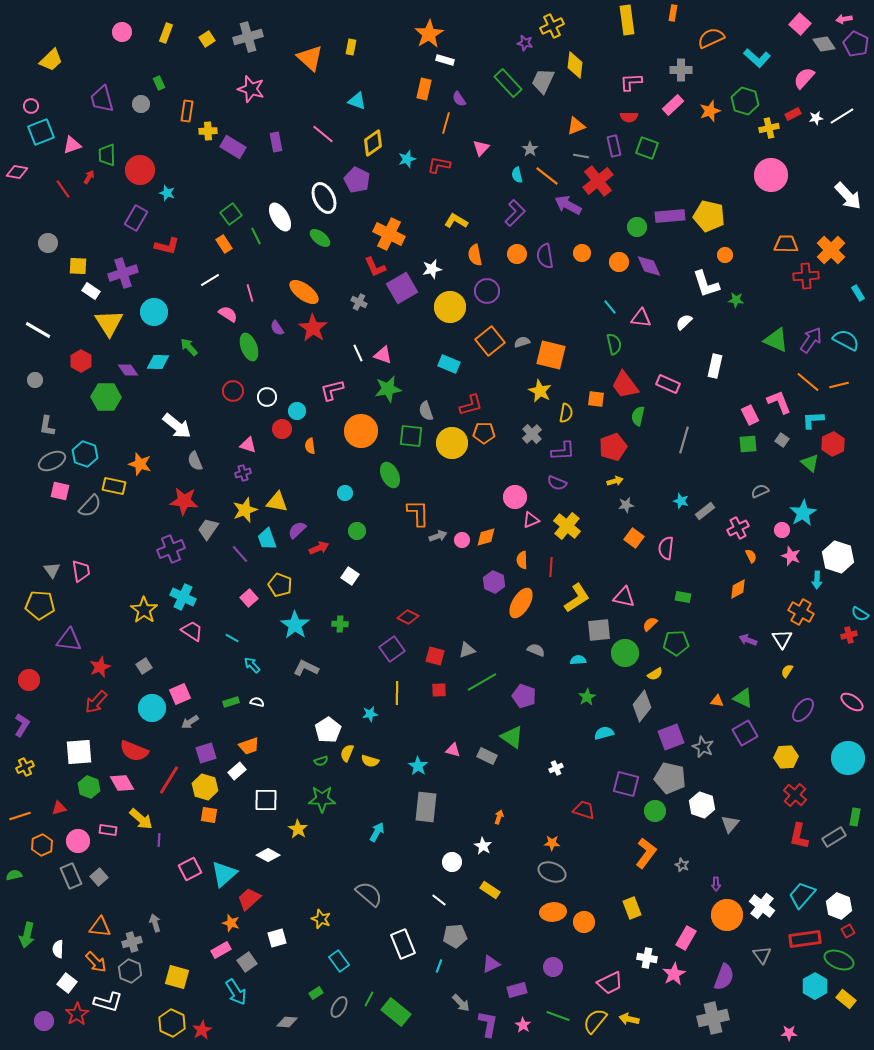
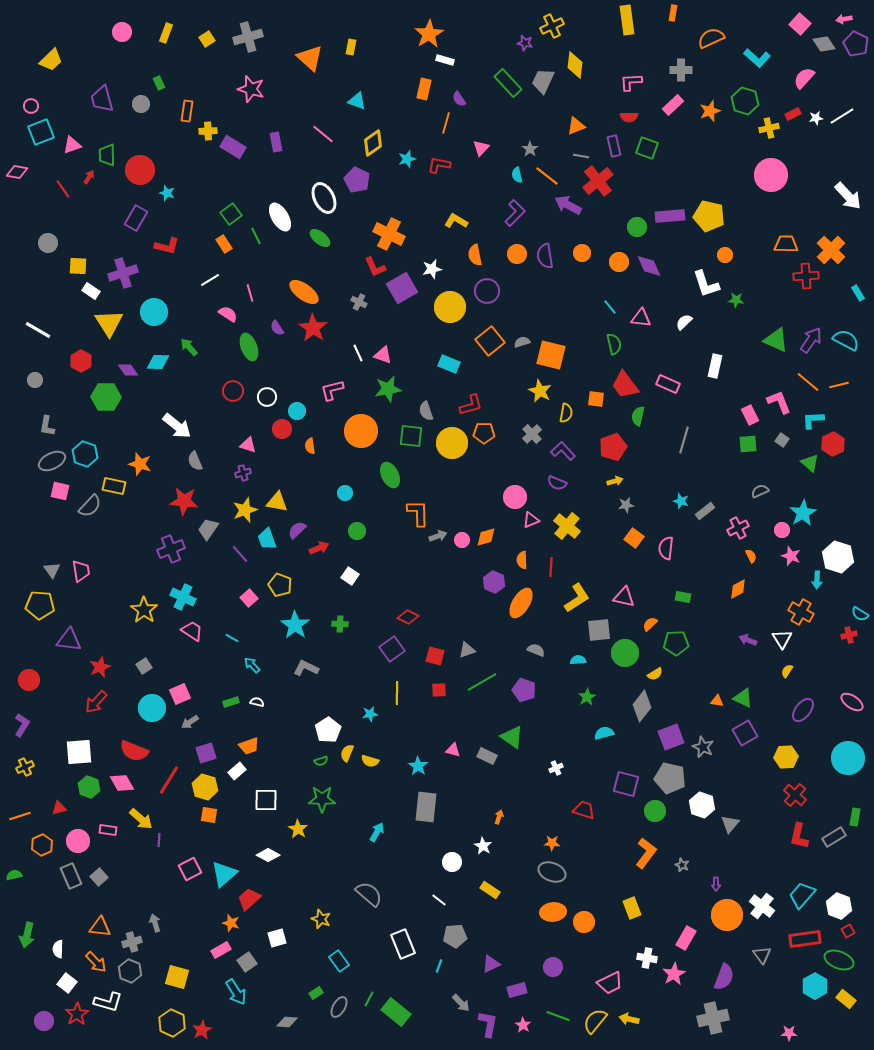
purple L-shape at (563, 451): rotated 130 degrees counterclockwise
purple pentagon at (524, 696): moved 6 px up
